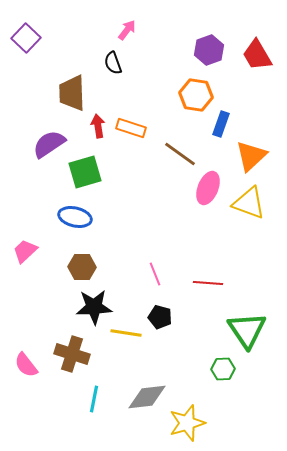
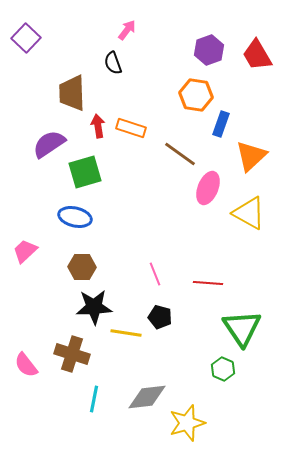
yellow triangle: moved 10 px down; rotated 9 degrees clockwise
green triangle: moved 5 px left, 2 px up
green hexagon: rotated 25 degrees clockwise
